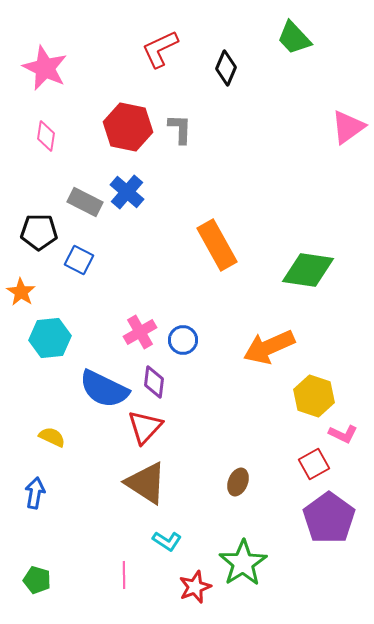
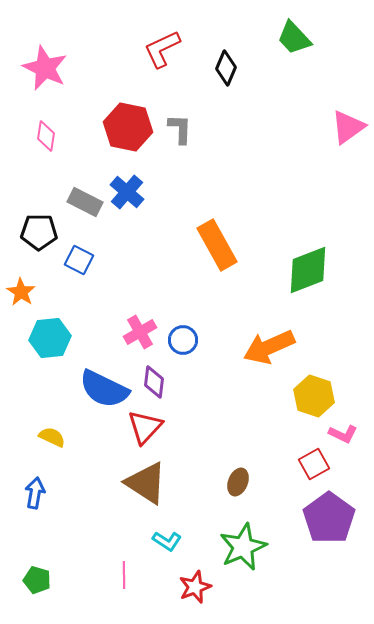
red L-shape: moved 2 px right
green diamond: rotated 30 degrees counterclockwise
green star: moved 16 px up; rotated 9 degrees clockwise
